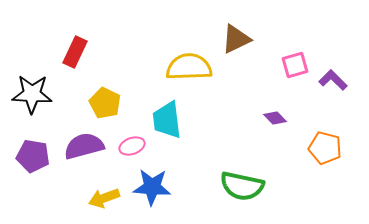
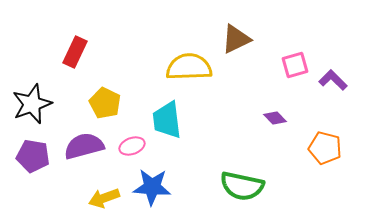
black star: moved 10 px down; rotated 24 degrees counterclockwise
